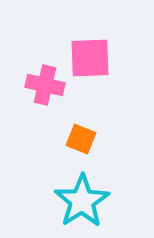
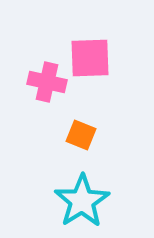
pink cross: moved 2 px right, 3 px up
orange square: moved 4 px up
